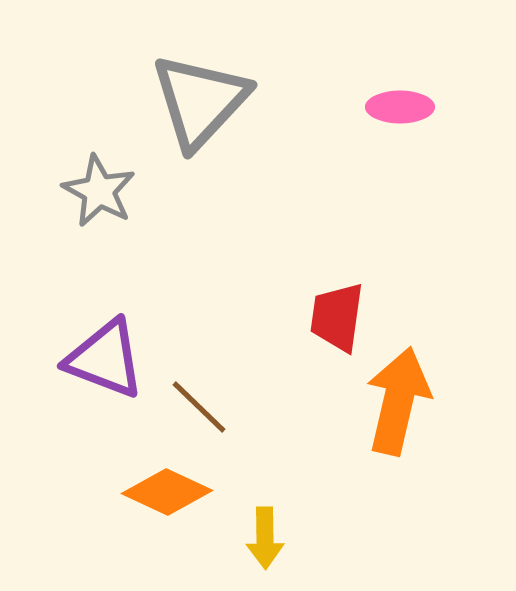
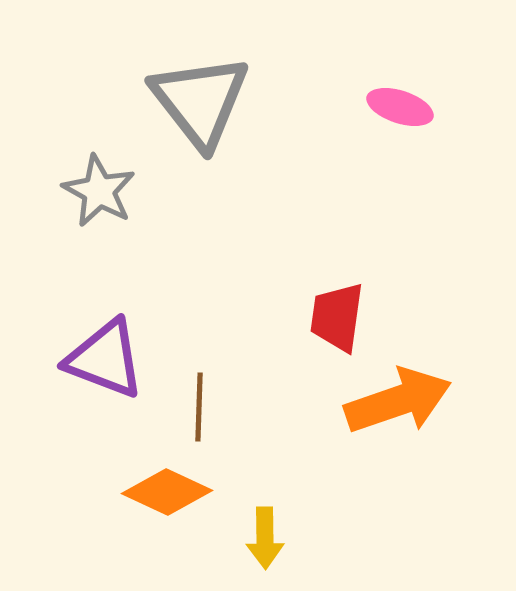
gray triangle: rotated 21 degrees counterclockwise
pink ellipse: rotated 18 degrees clockwise
orange arrow: rotated 58 degrees clockwise
brown line: rotated 48 degrees clockwise
